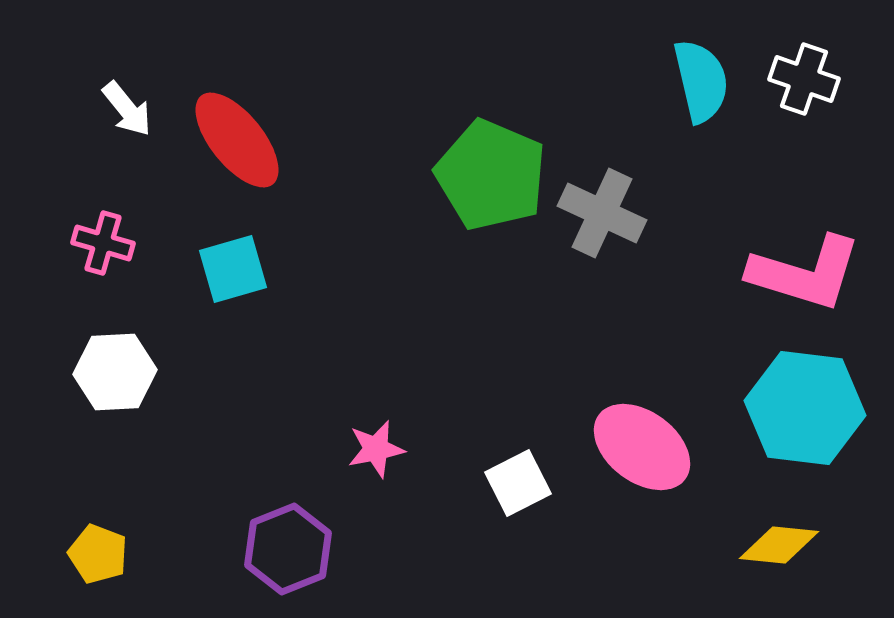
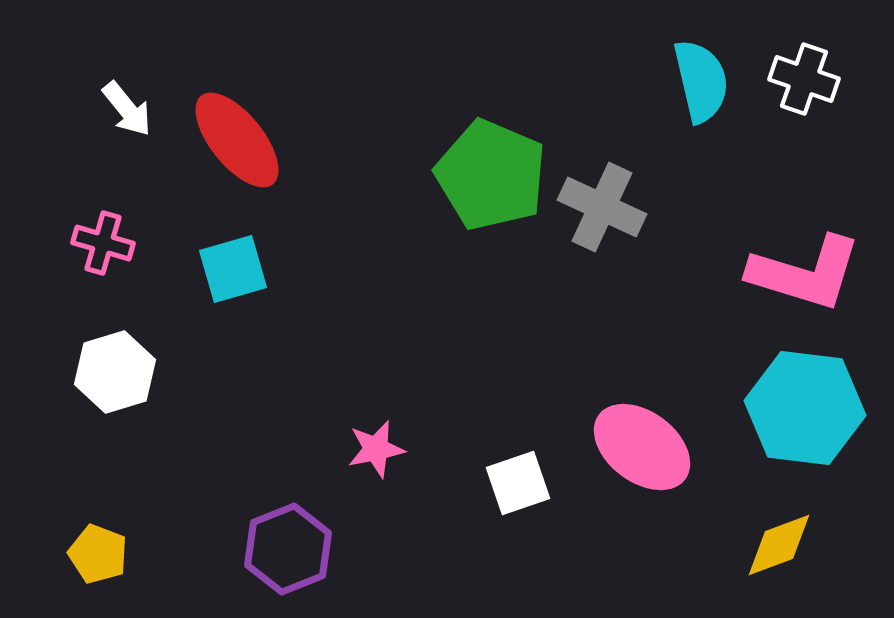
gray cross: moved 6 px up
white hexagon: rotated 14 degrees counterclockwise
white square: rotated 8 degrees clockwise
yellow diamond: rotated 26 degrees counterclockwise
